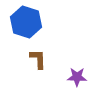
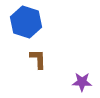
purple star: moved 5 px right, 5 px down
